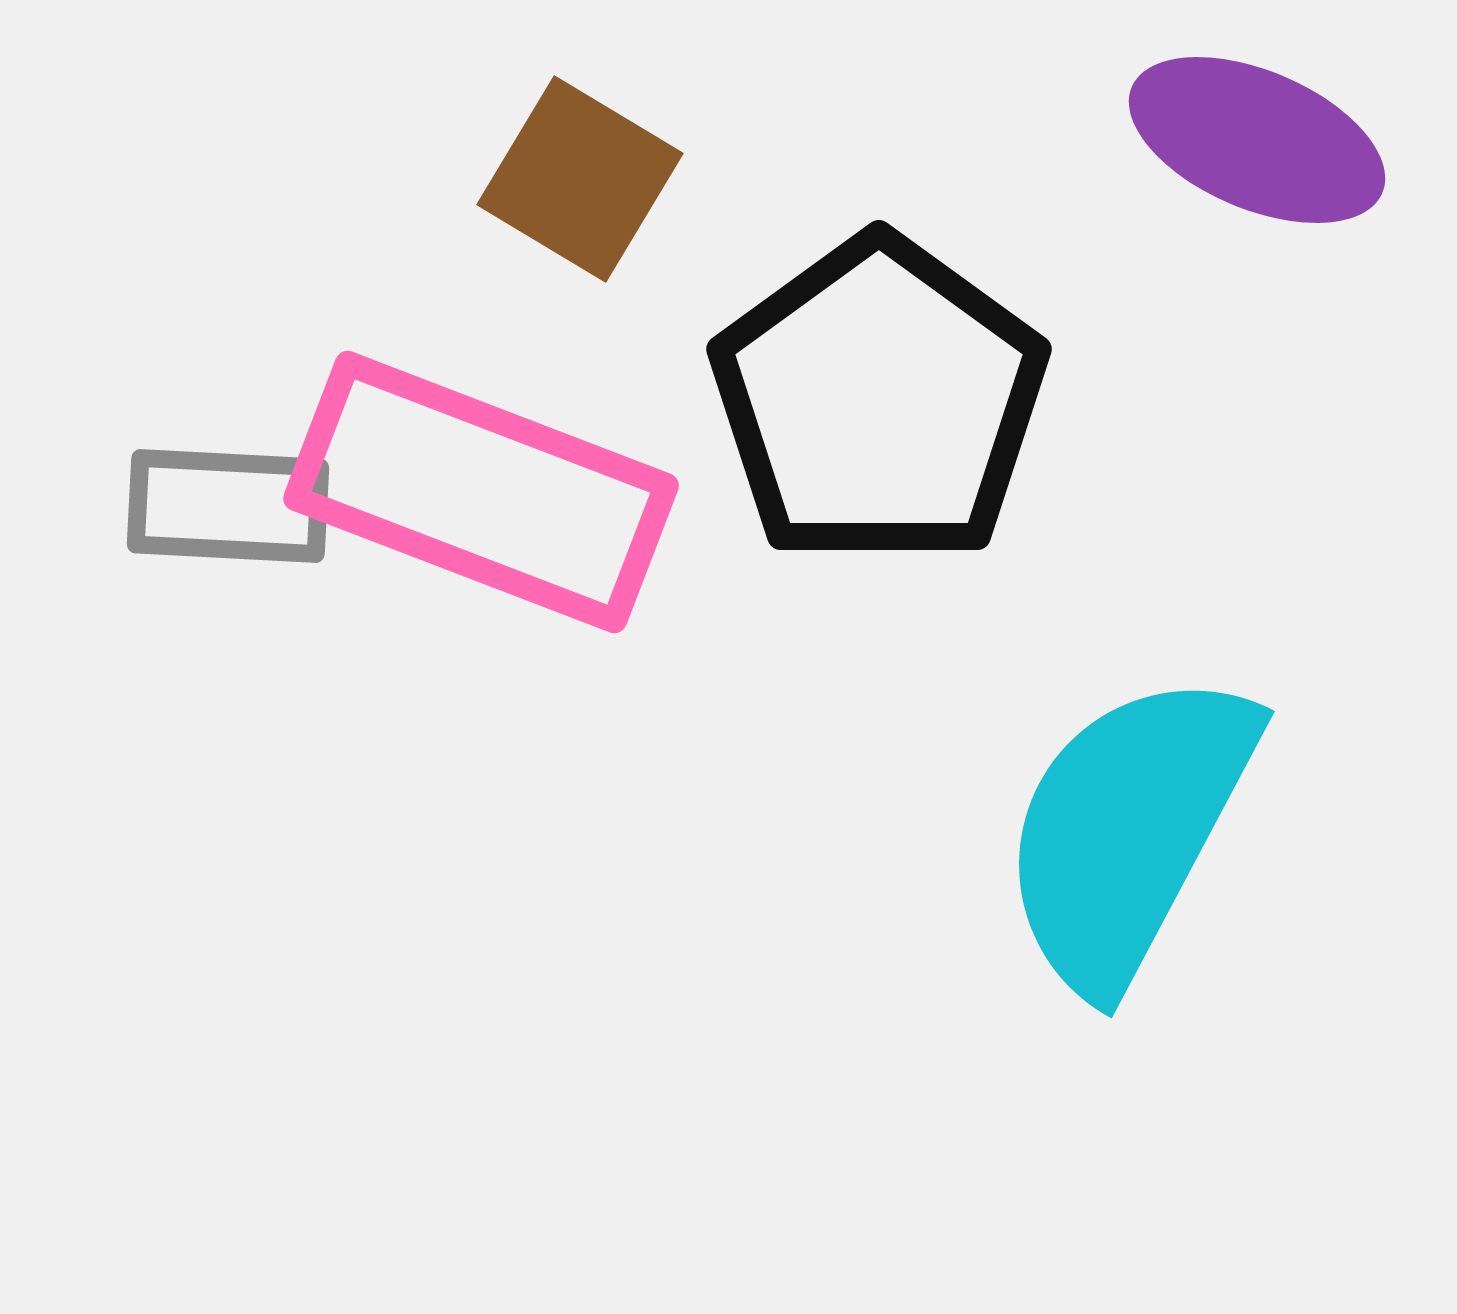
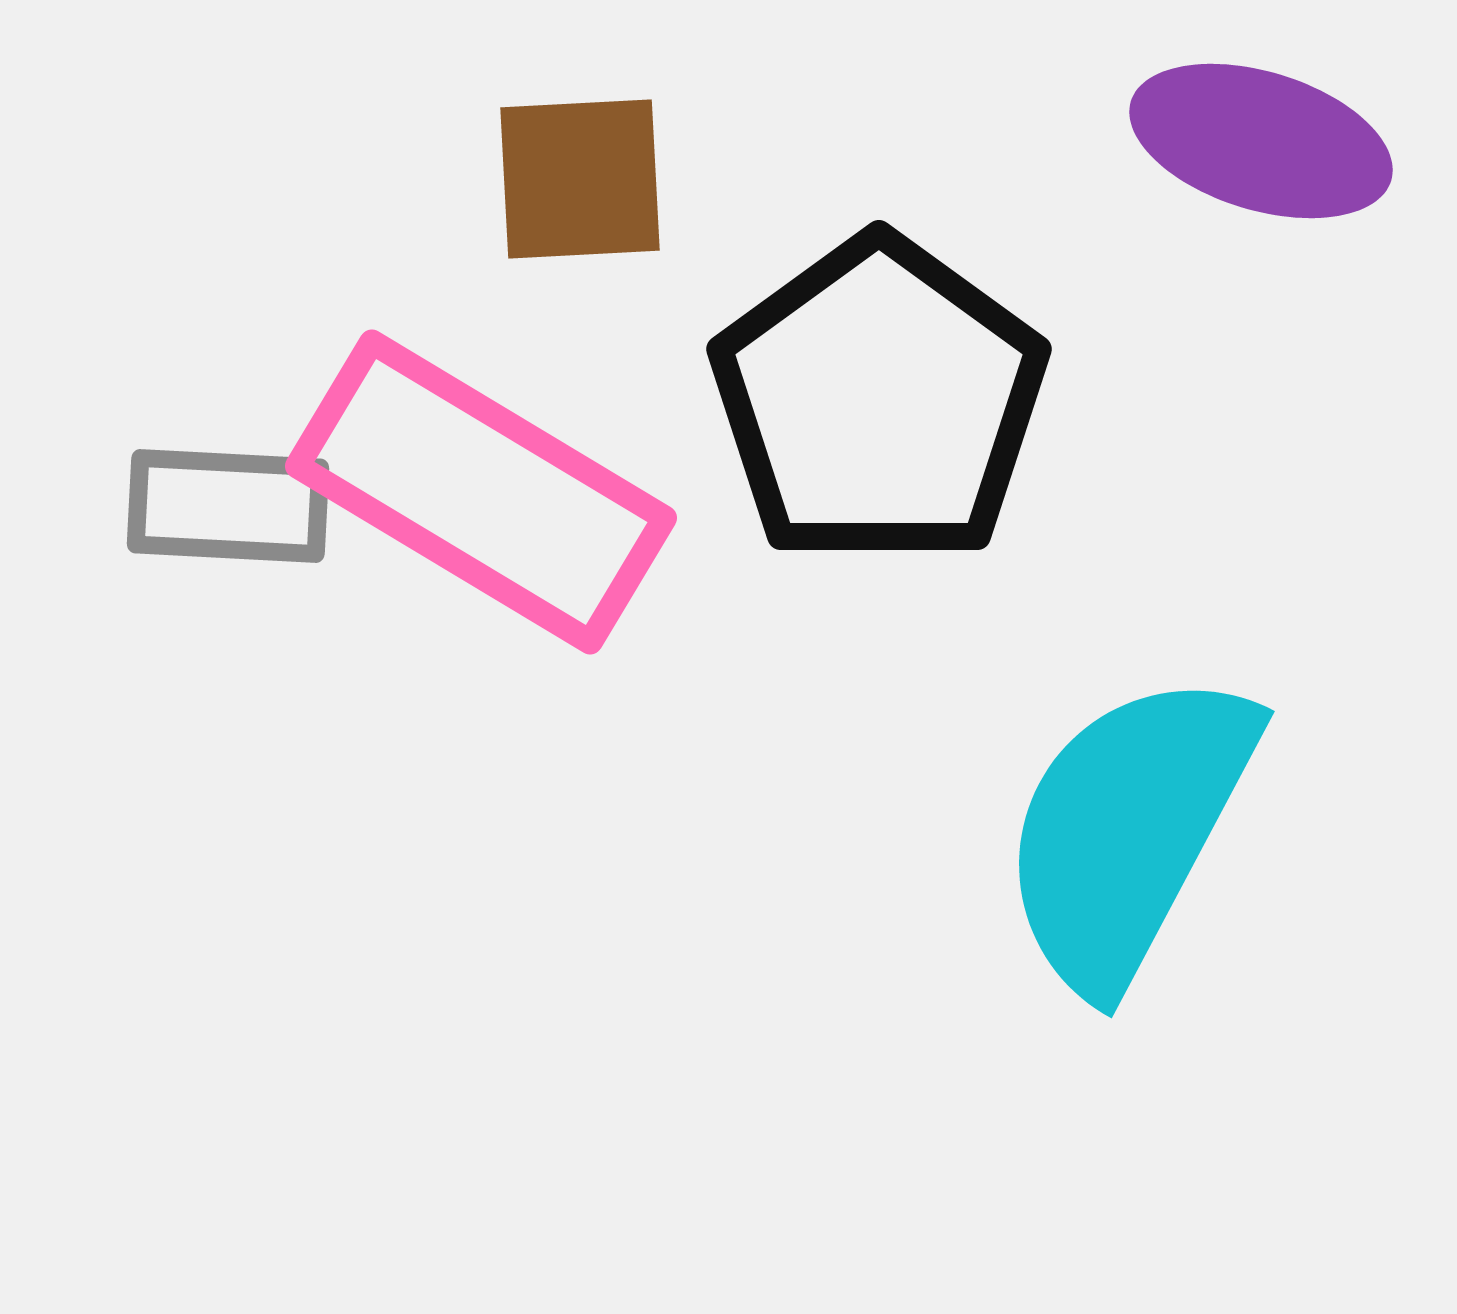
purple ellipse: moved 4 px right, 1 px down; rotated 6 degrees counterclockwise
brown square: rotated 34 degrees counterclockwise
pink rectangle: rotated 10 degrees clockwise
